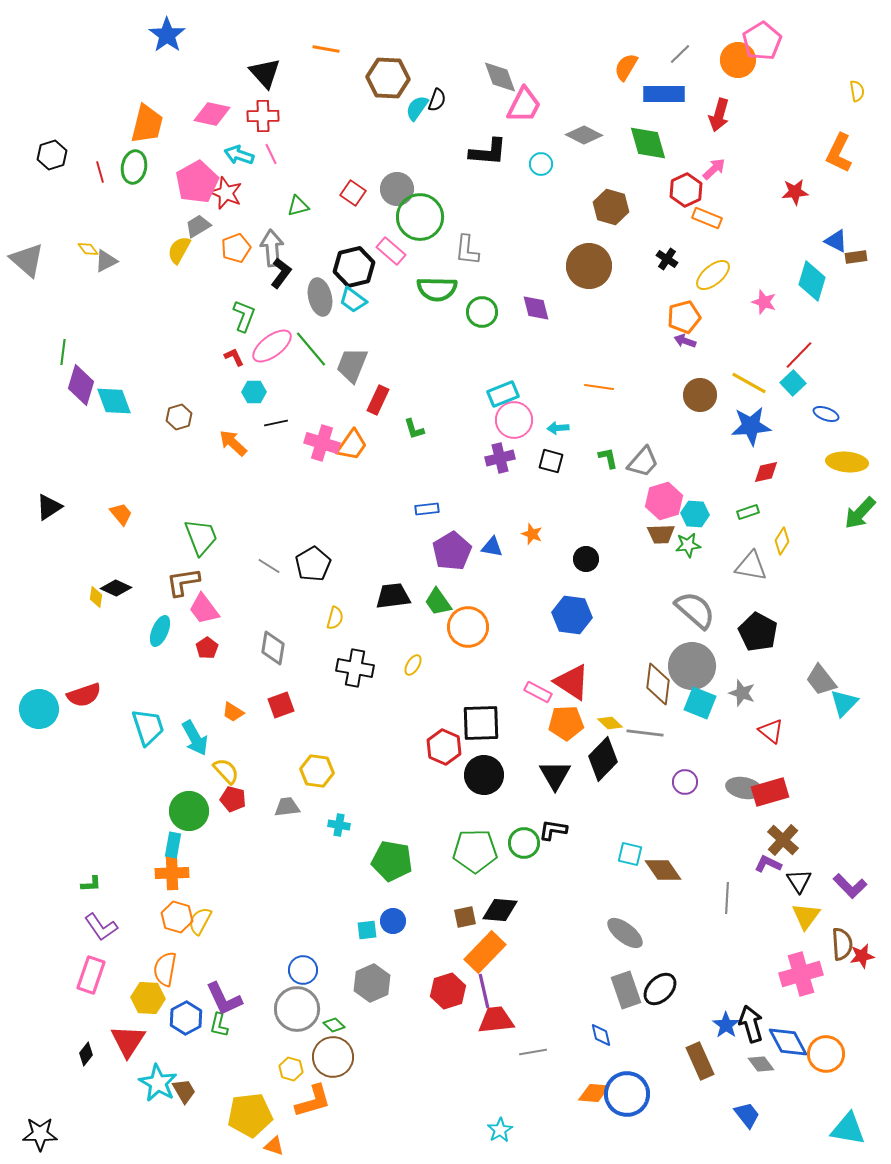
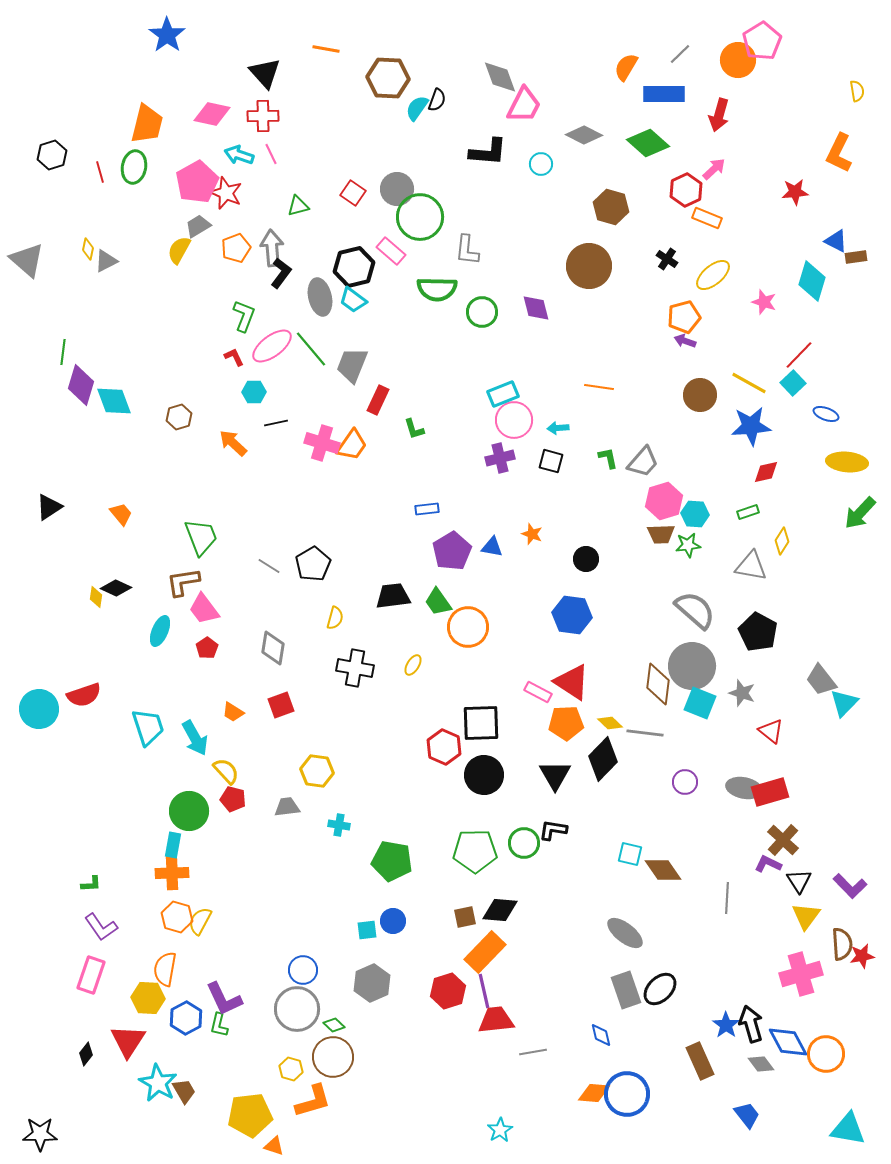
green diamond at (648, 143): rotated 33 degrees counterclockwise
yellow diamond at (88, 249): rotated 50 degrees clockwise
